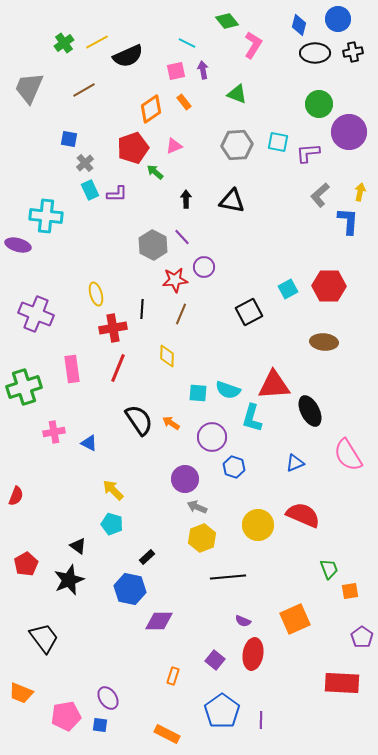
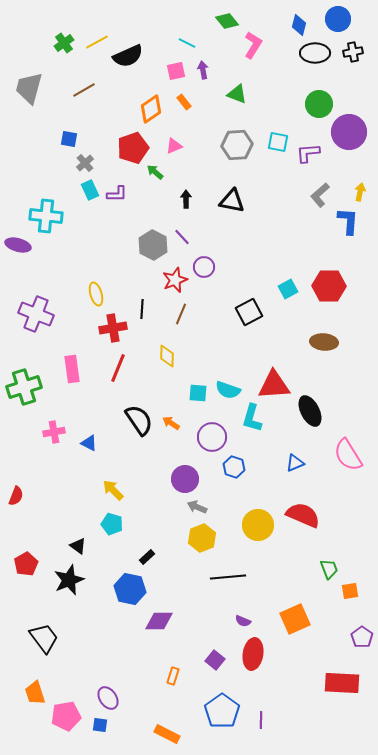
gray trapezoid at (29, 88): rotated 8 degrees counterclockwise
red star at (175, 280): rotated 15 degrees counterclockwise
orange trapezoid at (21, 693): moved 14 px right; rotated 50 degrees clockwise
